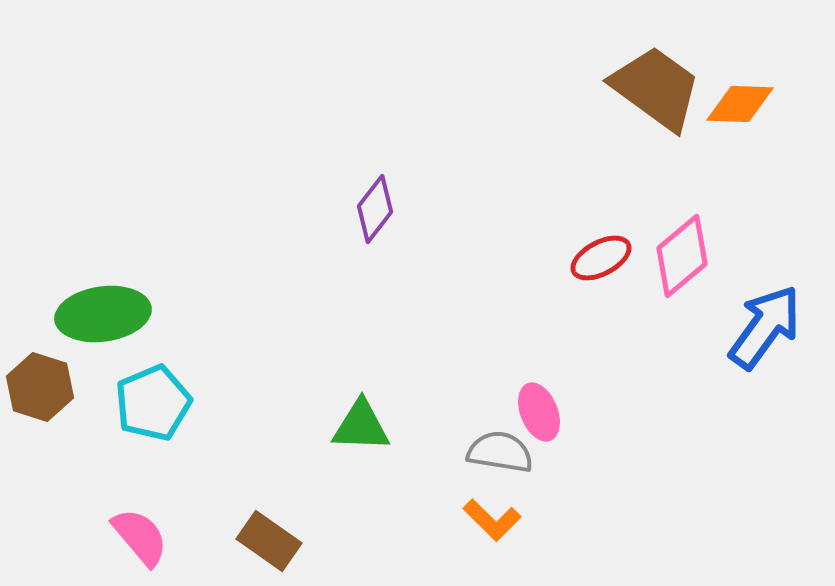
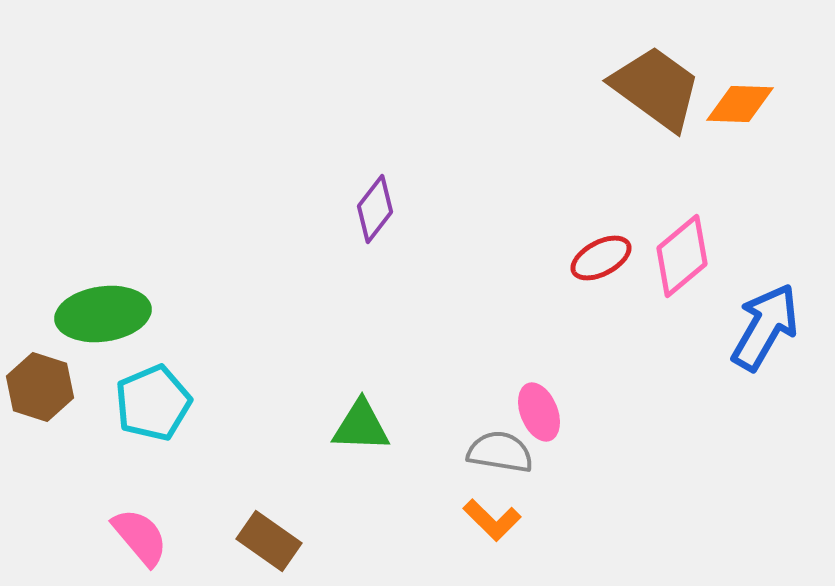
blue arrow: rotated 6 degrees counterclockwise
